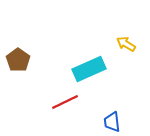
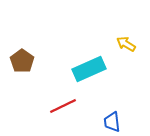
brown pentagon: moved 4 px right, 1 px down
red line: moved 2 px left, 4 px down
